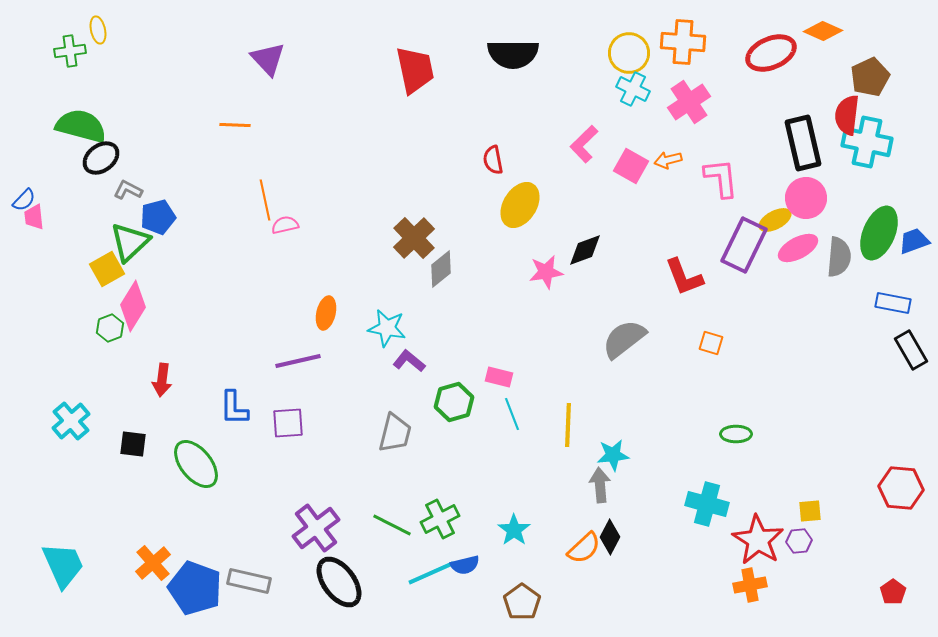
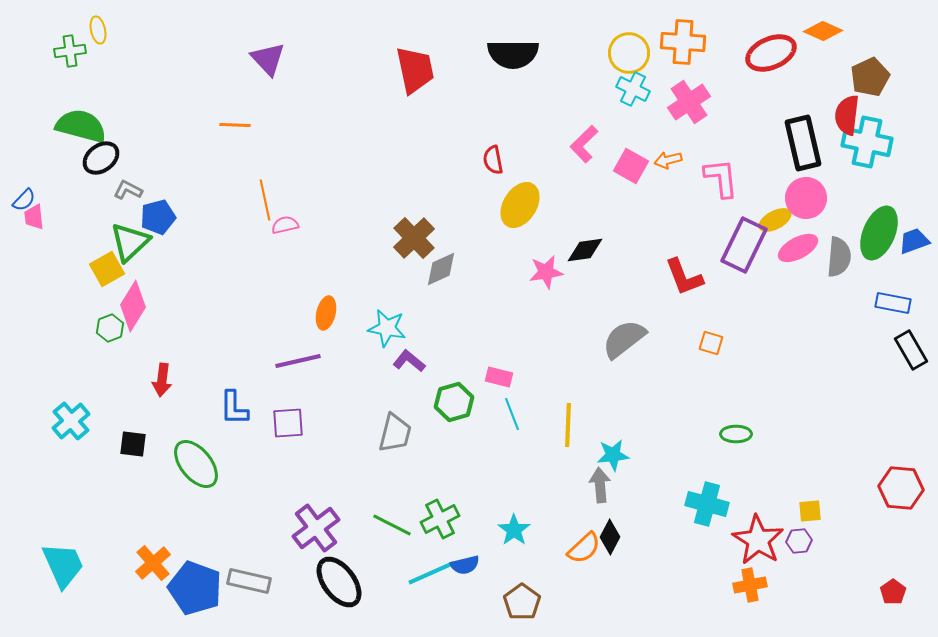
black diamond at (585, 250): rotated 12 degrees clockwise
gray diamond at (441, 269): rotated 15 degrees clockwise
